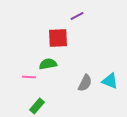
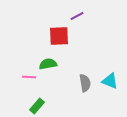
red square: moved 1 px right, 2 px up
gray semicircle: rotated 36 degrees counterclockwise
